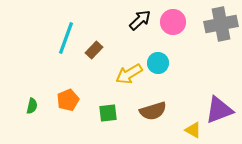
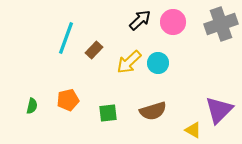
gray cross: rotated 8 degrees counterclockwise
yellow arrow: moved 12 px up; rotated 12 degrees counterclockwise
orange pentagon: rotated 10 degrees clockwise
purple triangle: rotated 24 degrees counterclockwise
